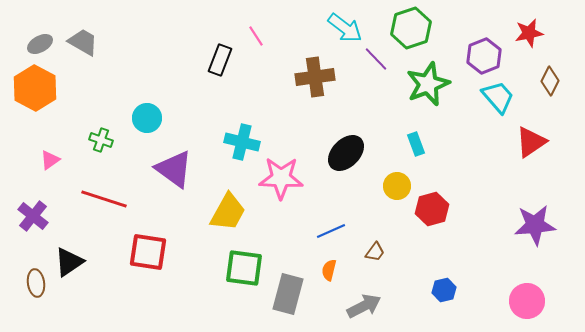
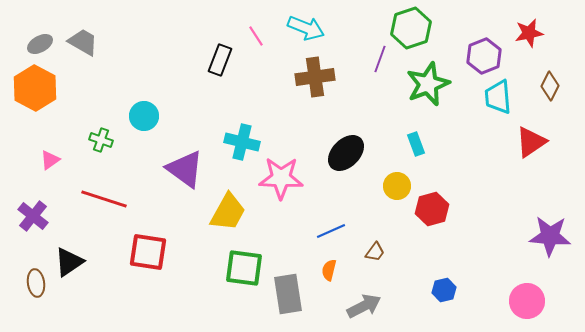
cyan arrow: moved 39 px left; rotated 15 degrees counterclockwise
purple line: moved 4 px right; rotated 64 degrees clockwise
brown diamond: moved 5 px down
cyan trapezoid: rotated 144 degrees counterclockwise
cyan circle: moved 3 px left, 2 px up
purple triangle: moved 11 px right
purple star: moved 15 px right, 11 px down; rotated 9 degrees clockwise
gray rectangle: rotated 24 degrees counterclockwise
